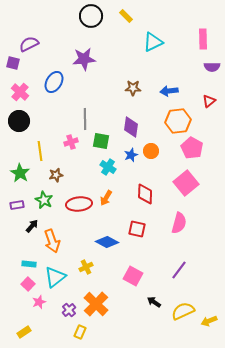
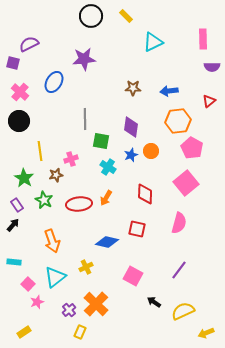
pink cross at (71, 142): moved 17 px down
green star at (20, 173): moved 4 px right, 5 px down
purple rectangle at (17, 205): rotated 64 degrees clockwise
black arrow at (32, 226): moved 19 px left, 1 px up
blue diamond at (107, 242): rotated 15 degrees counterclockwise
cyan rectangle at (29, 264): moved 15 px left, 2 px up
pink star at (39, 302): moved 2 px left
yellow arrow at (209, 321): moved 3 px left, 12 px down
